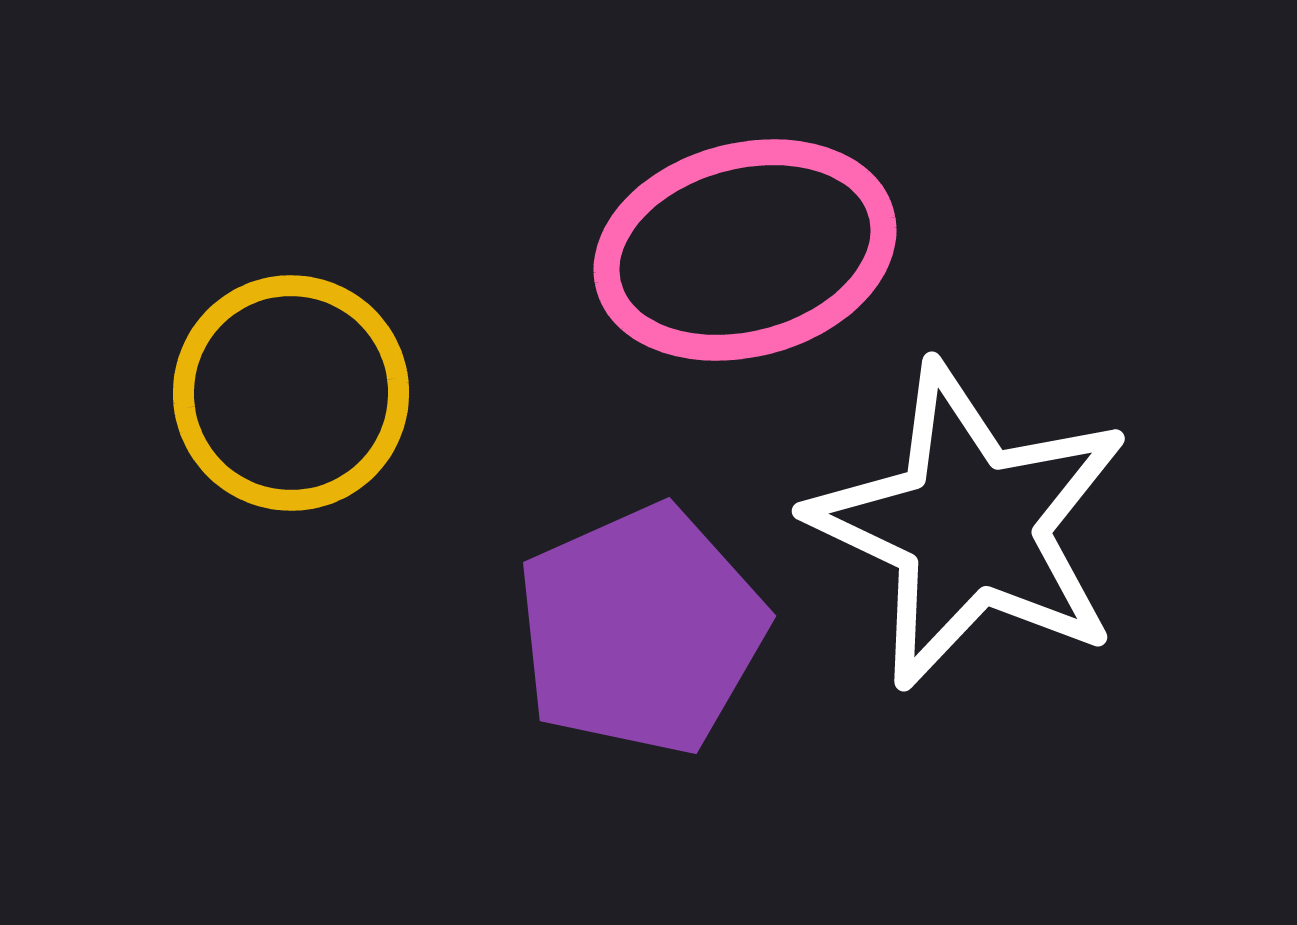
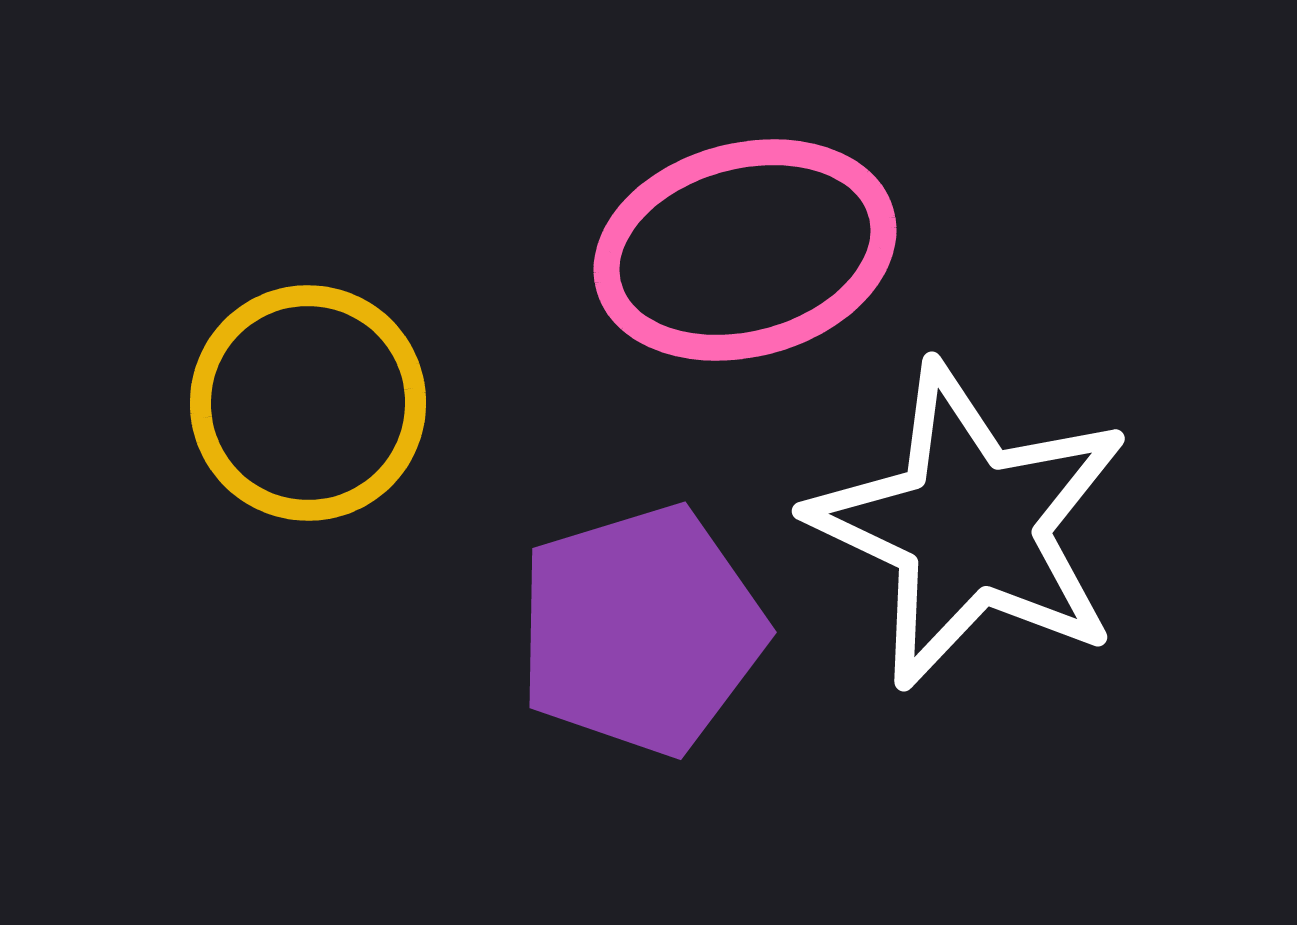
yellow circle: moved 17 px right, 10 px down
purple pentagon: rotated 7 degrees clockwise
